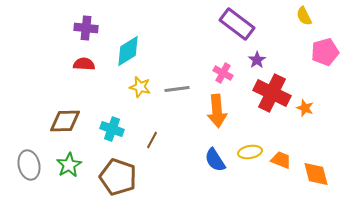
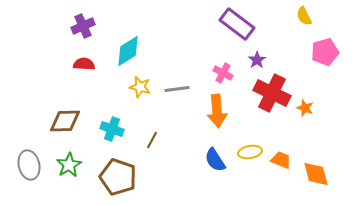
purple cross: moved 3 px left, 2 px up; rotated 30 degrees counterclockwise
